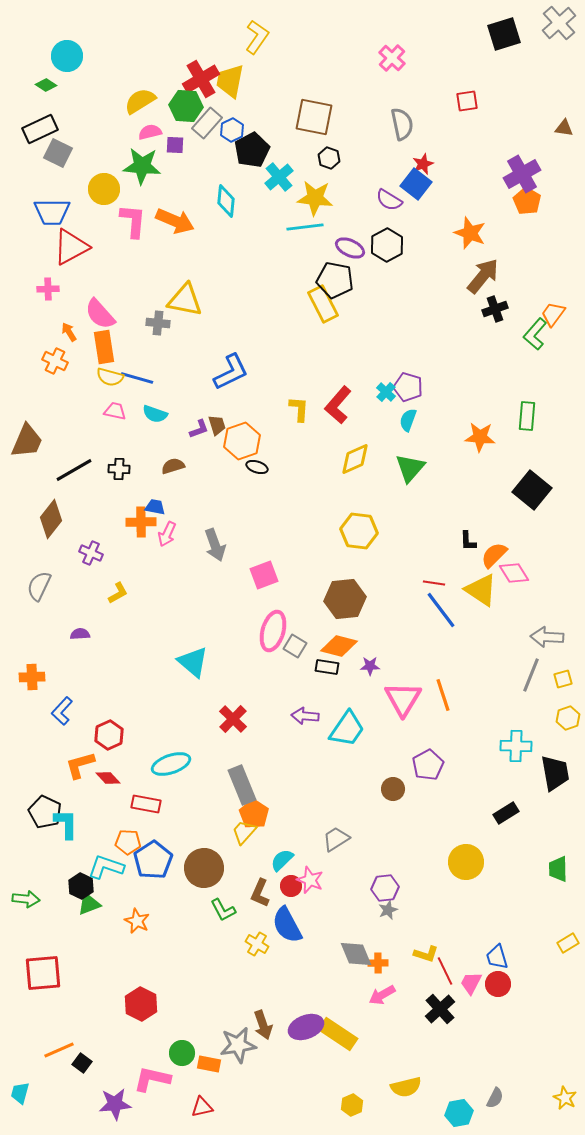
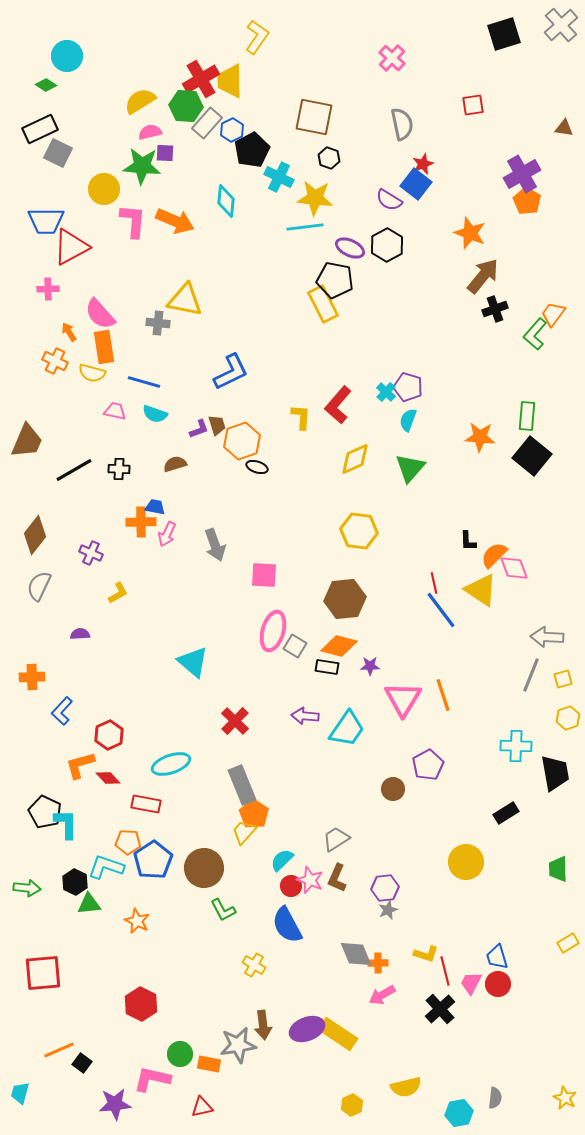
gray cross at (559, 23): moved 2 px right, 2 px down
yellow trapezoid at (230, 81): rotated 12 degrees counterclockwise
red square at (467, 101): moved 6 px right, 4 px down
purple square at (175, 145): moved 10 px left, 8 px down
cyan cross at (279, 177): rotated 24 degrees counterclockwise
blue trapezoid at (52, 212): moved 6 px left, 9 px down
yellow semicircle at (110, 377): moved 18 px left, 4 px up
blue line at (137, 378): moved 7 px right, 4 px down
yellow L-shape at (299, 409): moved 2 px right, 8 px down
brown semicircle at (173, 466): moved 2 px right, 2 px up
black square at (532, 490): moved 34 px up
brown diamond at (51, 519): moved 16 px left, 16 px down
pink diamond at (514, 573): moved 5 px up; rotated 12 degrees clockwise
pink square at (264, 575): rotated 24 degrees clockwise
red line at (434, 583): rotated 70 degrees clockwise
red cross at (233, 719): moved 2 px right, 2 px down
black hexagon at (81, 886): moved 6 px left, 4 px up
brown L-shape at (260, 893): moved 77 px right, 15 px up
green arrow at (26, 899): moved 1 px right, 11 px up
green triangle at (89, 904): rotated 15 degrees clockwise
yellow cross at (257, 944): moved 3 px left, 21 px down
red line at (445, 971): rotated 12 degrees clockwise
brown arrow at (263, 1025): rotated 12 degrees clockwise
purple ellipse at (306, 1027): moved 1 px right, 2 px down
green circle at (182, 1053): moved 2 px left, 1 px down
gray semicircle at (495, 1098): rotated 20 degrees counterclockwise
